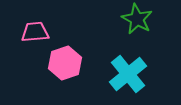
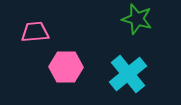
green star: rotated 12 degrees counterclockwise
pink hexagon: moved 1 px right, 4 px down; rotated 20 degrees clockwise
